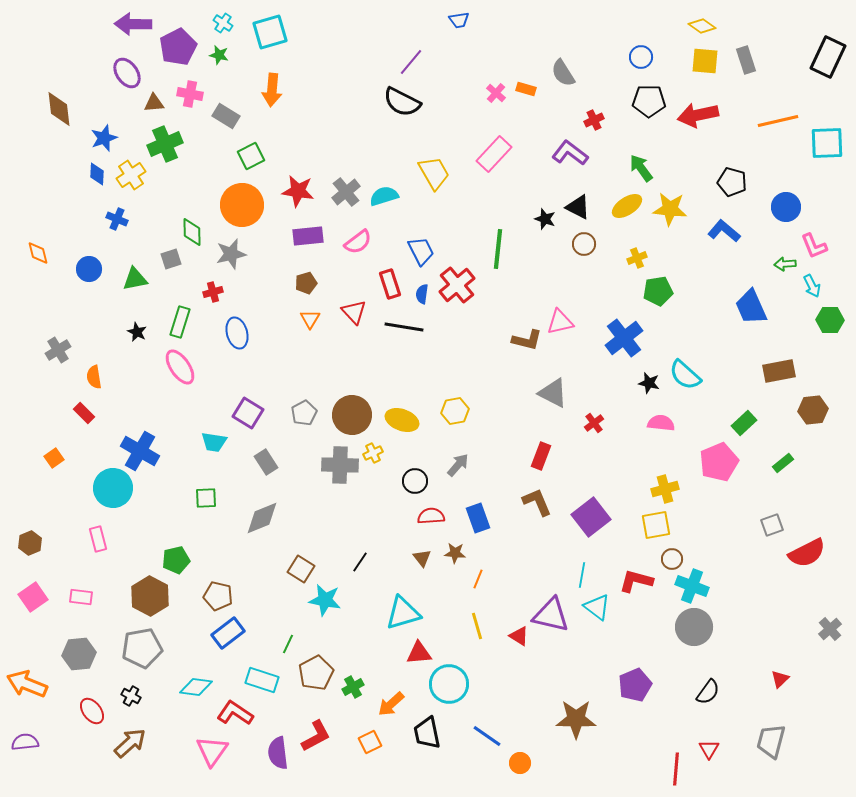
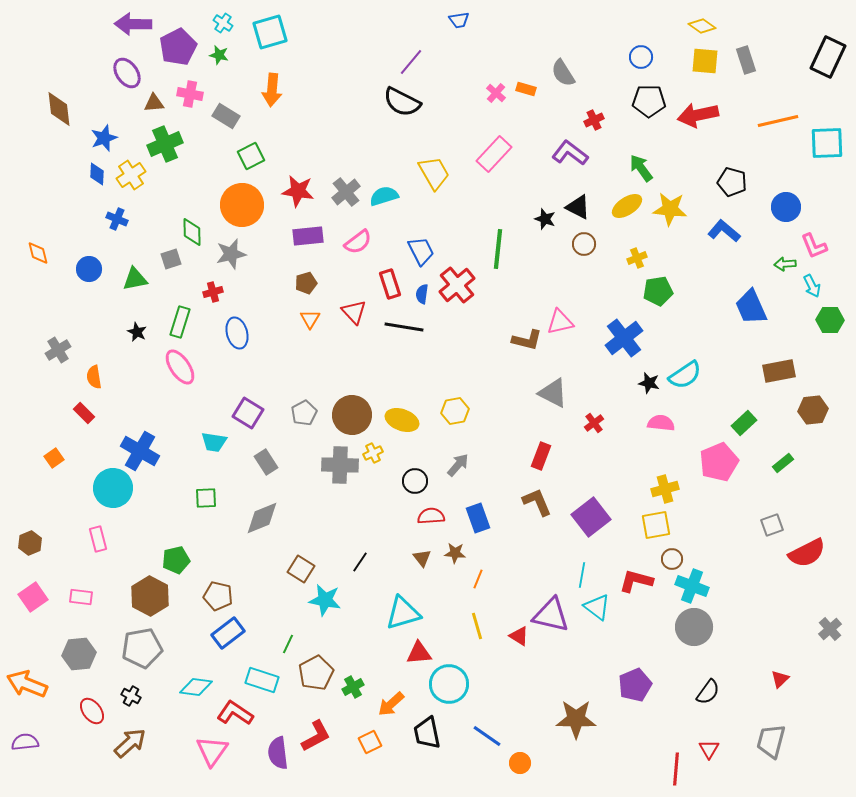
cyan semicircle at (685, 375): rotated 76 degrees counterclockwise
